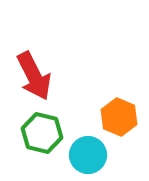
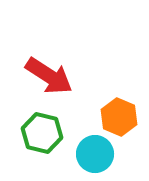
red arrow: moved 15 px right; rotated 30 degrees counterclockwise
cyan circle: moved 7 px right, 1 px up
